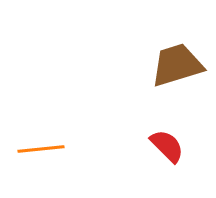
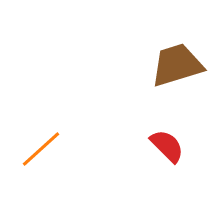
orange line: rotated 36 degrees counterclockwise
